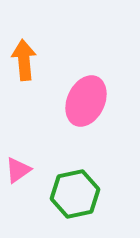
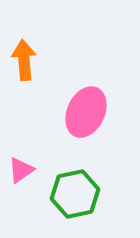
pink ellipse: moved 11 px down
pink triangle: moved 3 px right
